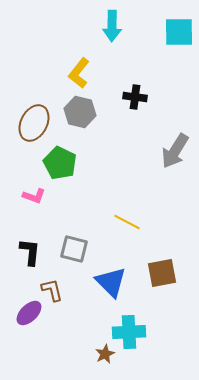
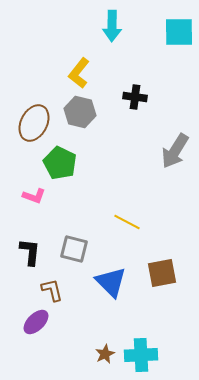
purple ellipse: moved 7 px right, 9 px down
cyan cross: moved 12 px right, 23 px down
